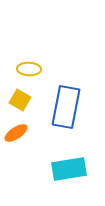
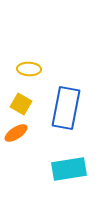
yellow square: moved 1 px right, 4 px down
blue rectangle: moved 1 px down
